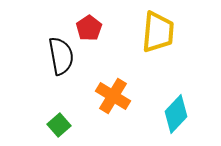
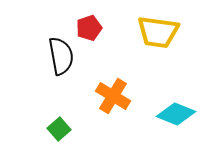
red pentagon: rotated 15 degrees clockwise
yellow trapezoid: rotated 93 degrees clockwise
cyan diamond: rotated 69 degrees clockwise
green square: moved 4 px down
